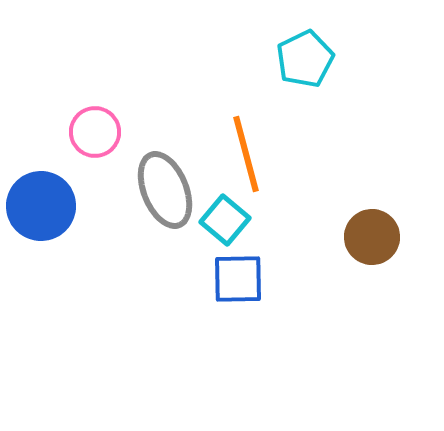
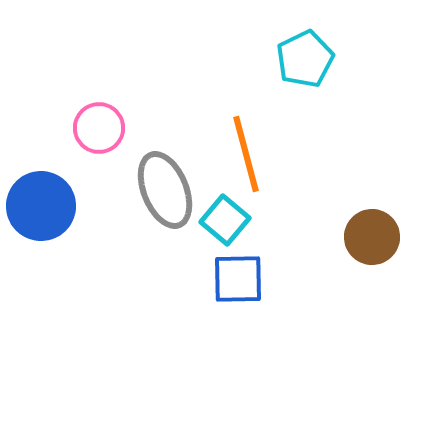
pink circle: moved 4 px right, 4 px up
